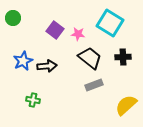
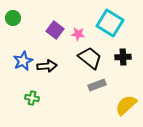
gray rectangle: moved 3 px right
green cross: moved 1 px left, 2 px up
